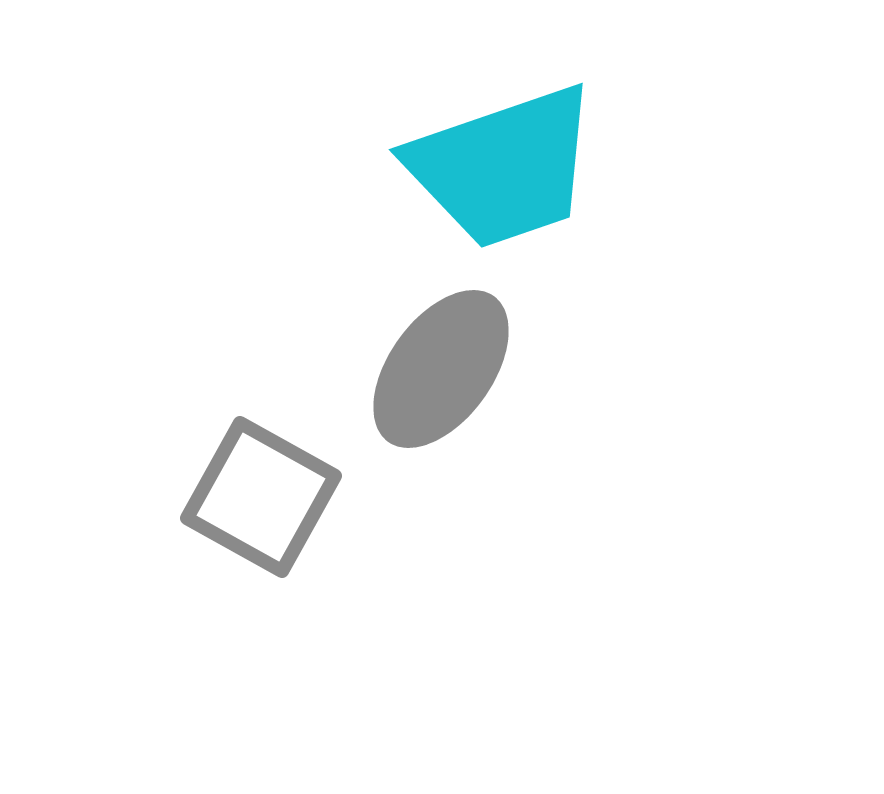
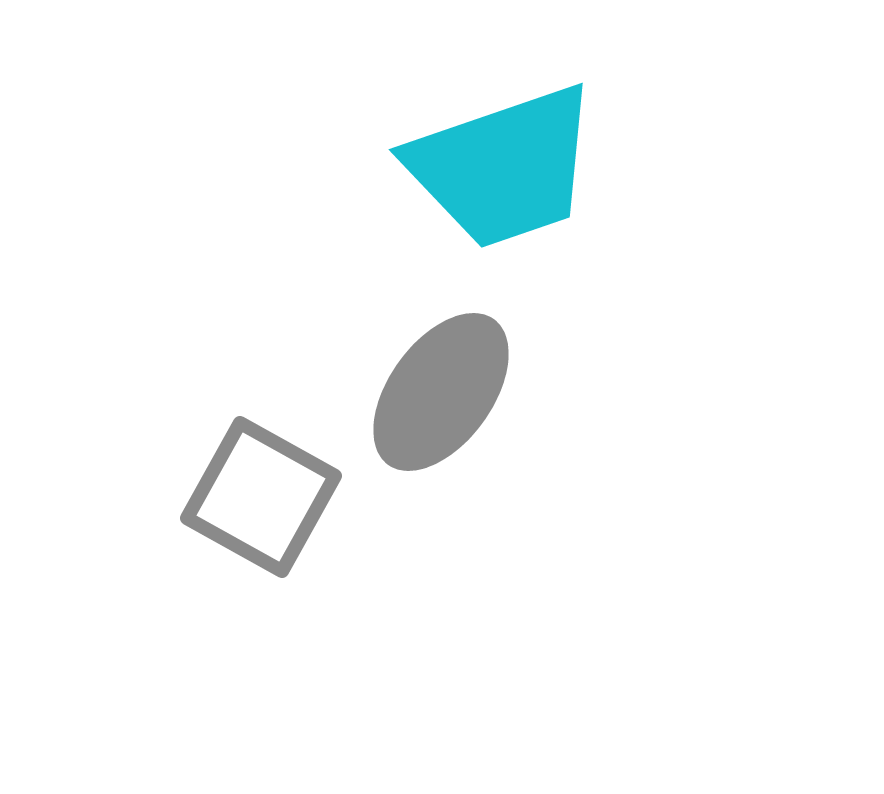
gray ellipse: moved 23 px down
